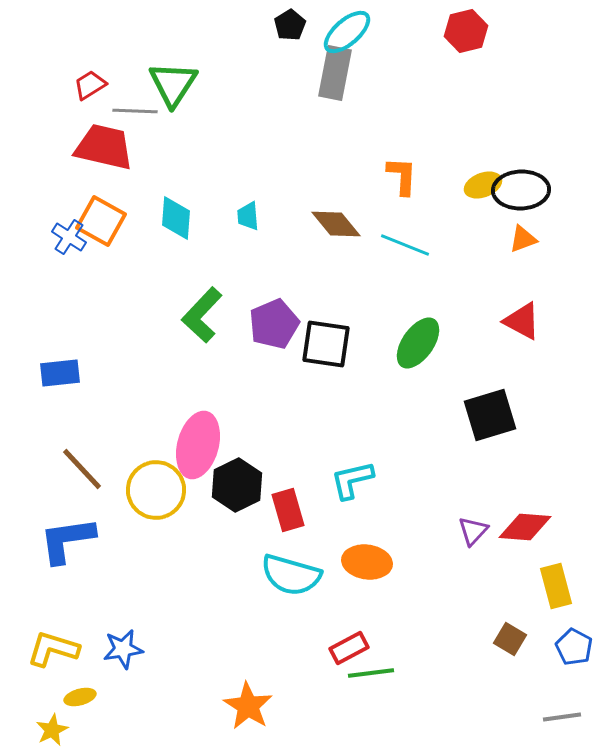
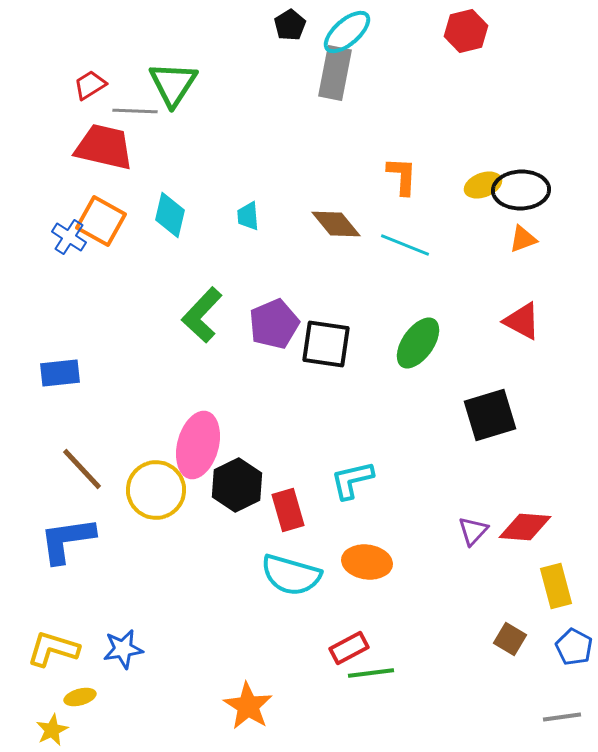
cyan diamond at (176, 218): moved 6 px left, 3 px up; rotated 9 degrees clockwise
